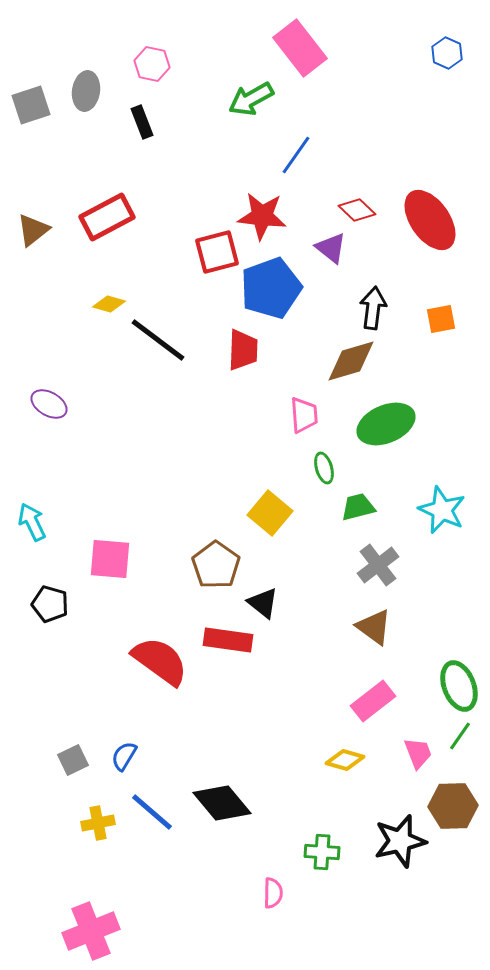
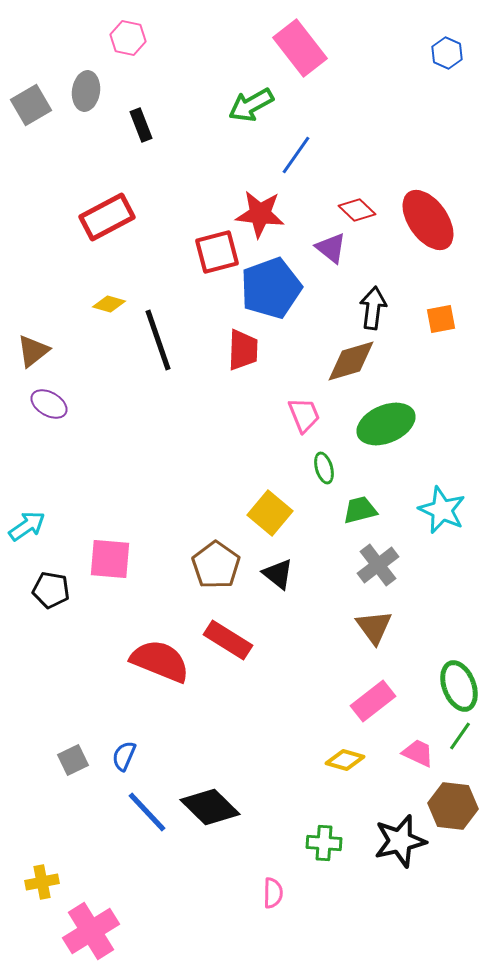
pink hexagon at (152, 64): moved 24 px left, 26 px up
green arrow at (251, 99): moved 6 px down
gray square at (31, 105): rotated 12 degrees counterclockwise
black rectangle at (142, 122): moved 1 px left, 3 px down
red star at (262, 216): moved 2 px left, 2 px up
red ellipse at (430, 220): moved 2 px left
brown triangle at (33, 230): moved 121 px down
black line at (158, 340): rotated 34 degrees clockwise
pink trapezoid at (304, 415): rotated 18 degrees counterclockwise
green trapezoid at (358, 507): moved 2 px right, 3 px down
cyan arrow at (32, 522): moved 5 px left, 4 px down; rotated 81 degrees clockwise
black triangle at (263, 603): moved 15 px right, 29 px up
black pentagon at (50, 604): moved 1 px right, 14 px up; rotated 6 degrees counterclockwise
brown triangle at (374, 627): rotated 18 degrees clockwise
red rectangle at (228, 640): rotated 24 degrees clockwise
red semicircle at (160, 661): rotated 14 degrees counterclockwise
pink trapezoid at (418, 753): rotated 44 degrees counterclockwise
blue semicircle at (124, 756): rotated 8 degrees counterclockwise
black diamond at (222, 803): moved 12 px left, 4 px down; rotated 6 degrees counterclockwise
brown hexagon at (453, 806): rotated 9 degrees clockwise
blue line at (152, 812): moved 5 px left; rotated 6 degrees clockwise
yellow cross at (98, 823): moved 56 px left, 59 px down
green cross at (322, 852): moved 2 px right, 9 px up
pink cross at (91, 931): rotated 10 degrees counterclockwise
